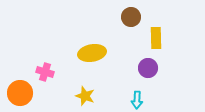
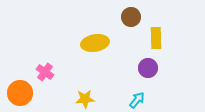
yellow ellipse: moved 3 px right, 10 px up
pink cross: rotated 18 degrees clockwise
yellow star: moved 3 px down; rotated 24 degrees counterclockwise
cyan arrow: rotated 144 degrees counterclockwise
